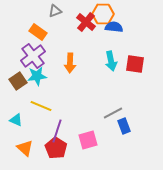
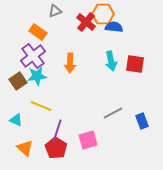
blue rectangle: moved 18 px right, 5 px up
